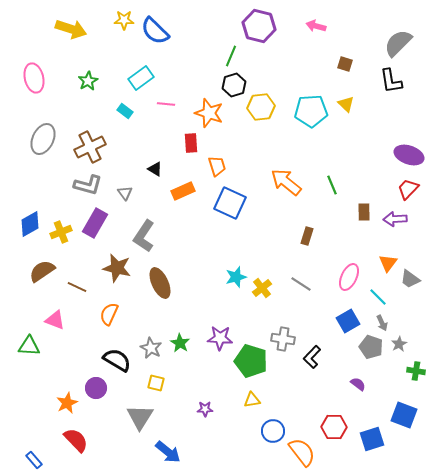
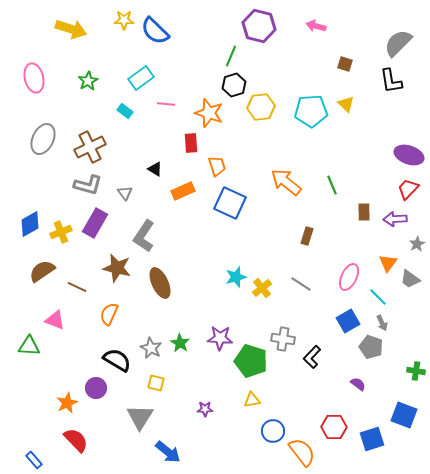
gray star at (399, 344): moved 18 px right, 100 px up
